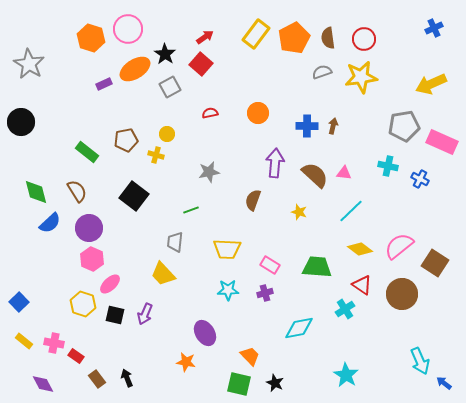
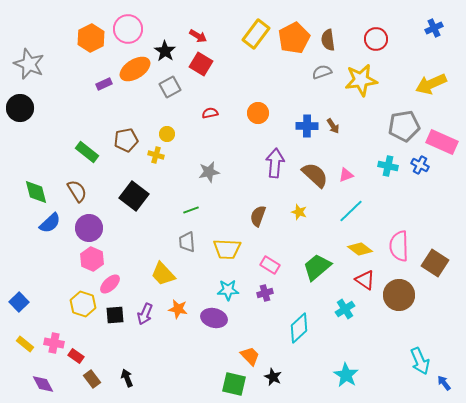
red arrow at (205, 37): moved 7 px left, 1 px up; rotated 66 degrees clockwise
orange hexagon at (91, 38): rotated 16 degrees clockwise
brown semicircle at (328, 38): moved 2 px down
red circle at (364, 39): moved 12 px right
black star at (165, 54): moved 3 px up
gray star at (29, 64): rotated 8 degrees counterclockwise
red square at (201, 64): rotated 10 degrees counterclockwise
yellow star at (361, 77): moved 3 px down
black circle at (21, 122): moved 1 px left, 14 px up
brown arrow at (333, 126): rotated 133 degrees clockwise
pink triangle at (344, 173): moved 2 px right, 2 px down; rotated 28 degrees counterclockwise
blue cross at (420, 179): moved 14 px up
brown semicircle at (253, 200): moved 5 px right, 16 px down
gray trapezoid at (175, 242): moved 12 px right; rotated 10 degrees counterclockwise
pink semicircle at (399, 246): rotated 52 degrees counterclockwise
green trapezoid at (317, 267): rotated 44 degrees counterclockwise
red triangle at (362, 285): moved 3 px right, 5 px up
brown circle at (402, 294): moved 3 px left, 1 px down
black square at (115, 315): rotated 18 degrees counterclockwise
cyan diamond at (299, 328): rotated 32 degrees counterclockwise
purple ellipse at (205, 333): moved 9 px right, 15 px up; rotated 45 degrees counterclockwise
yellow rectangle at (24, 341): moved 1 px right, 3 px down
orange star at (186, 362): moved 8 px left, 53 px up
brown rectangle at (97, 379): moved 5 px left
black star at (275, 383): moved 2 px left, 6 px up
blue arrow at (444, 383): rotated 14 degrees clockwise
green square at (239, 384): moved 5 px left
